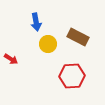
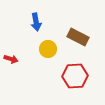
yellow circle: moved 5 px down
red arrow: rotated 16 degrees counterclockwise
red hexagon: moved 3 px right
